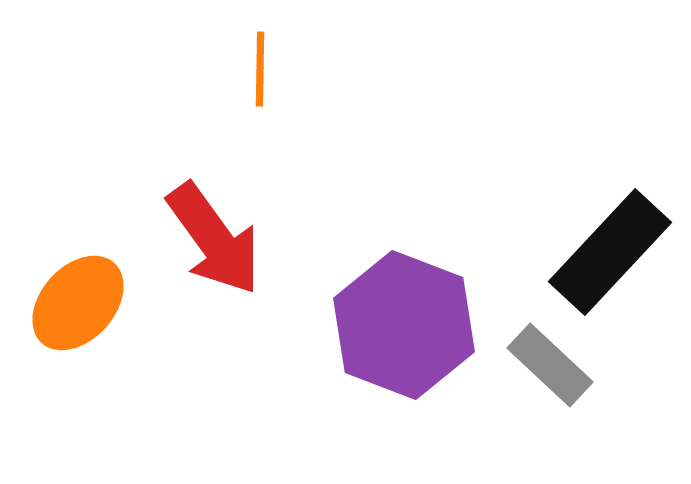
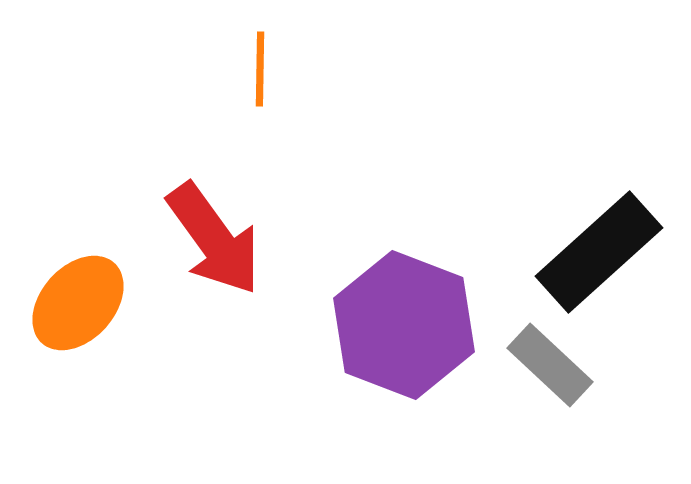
black rectangle: moved 11 px left; rotated 5 degrees clockwise
